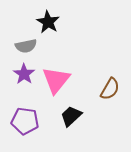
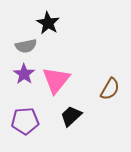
black star: moved 1 px down
purple pentagon: rotated 12 degrees counterclockwise
